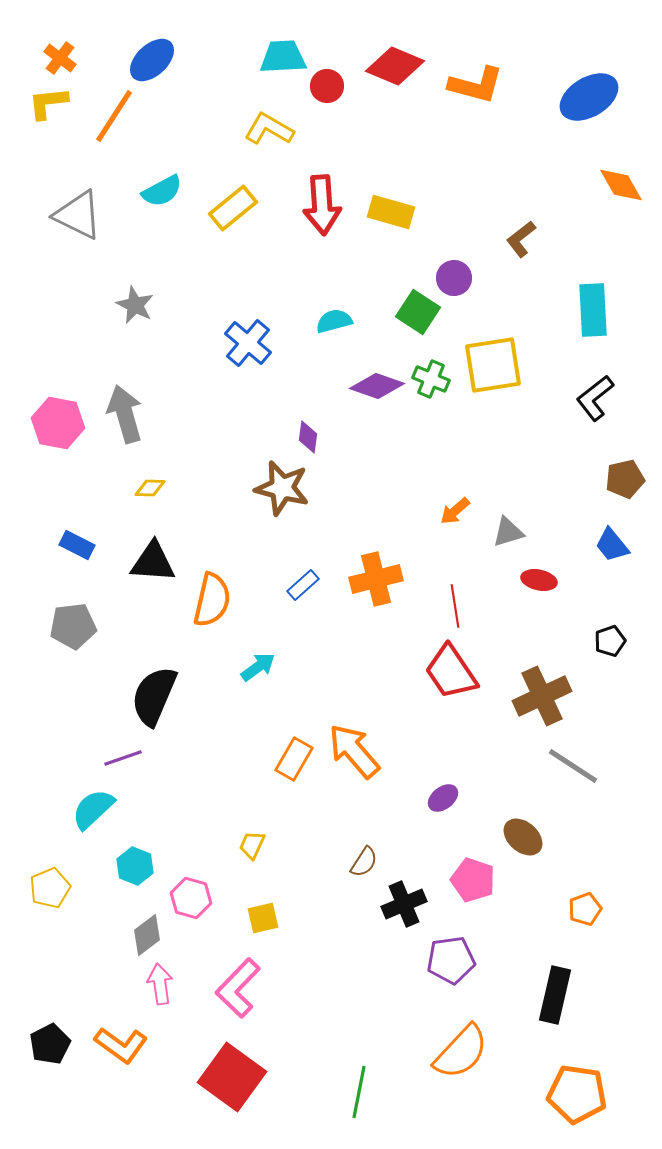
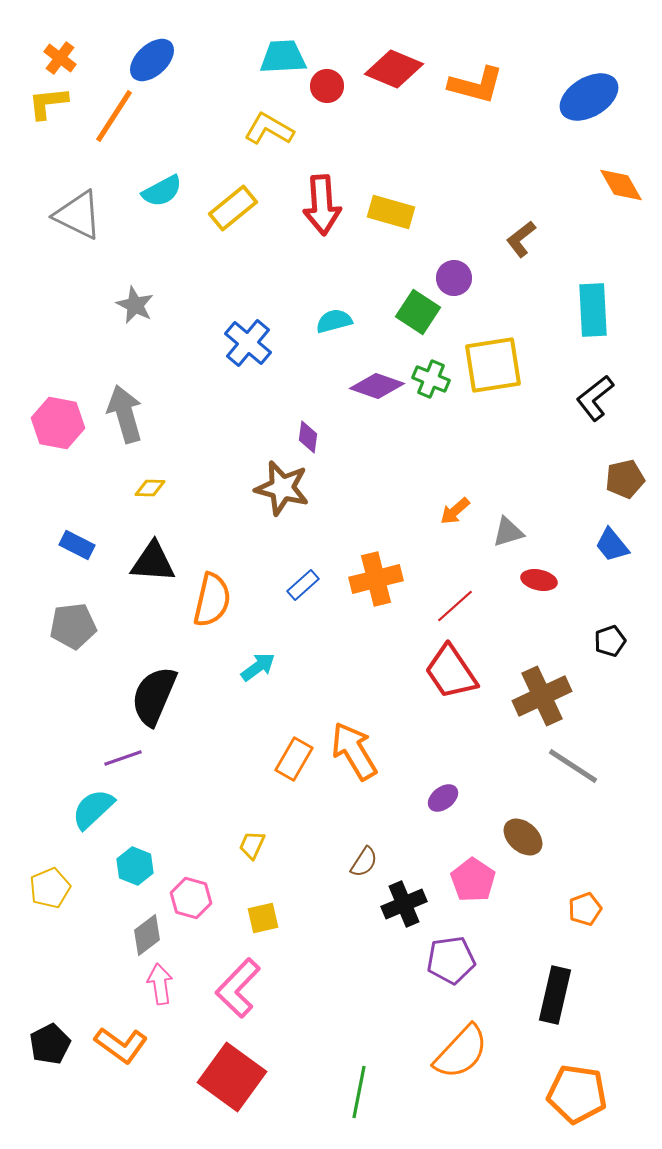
red diamond at (395, 66): moved 1 px left, 3 px down
red line at (455, 606): rotated 57 degrees clockwise
orange arrow at (354, 751): rotated 10 degrees clockwise
pink pentagon at (473, 880): rotated 15 degrees clockwise
